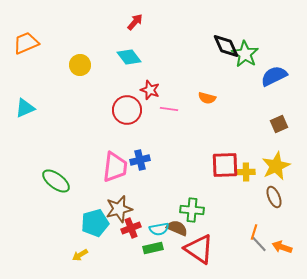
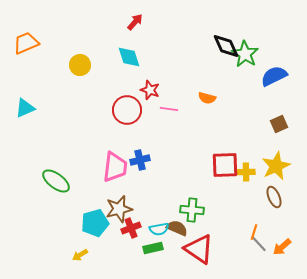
cyan diamond: rotated 20 degrees clockwise
orange arrow: rotated 60 degrees counterclockwise
